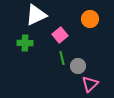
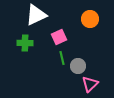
pink square: moved 1 px left, 2 px down; rotated 14 degrees clockwise
